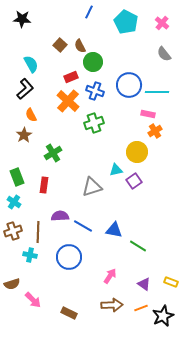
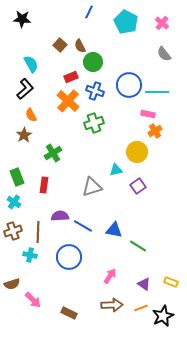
purple square at (134, 181): moved 4 px right, 5 px down
